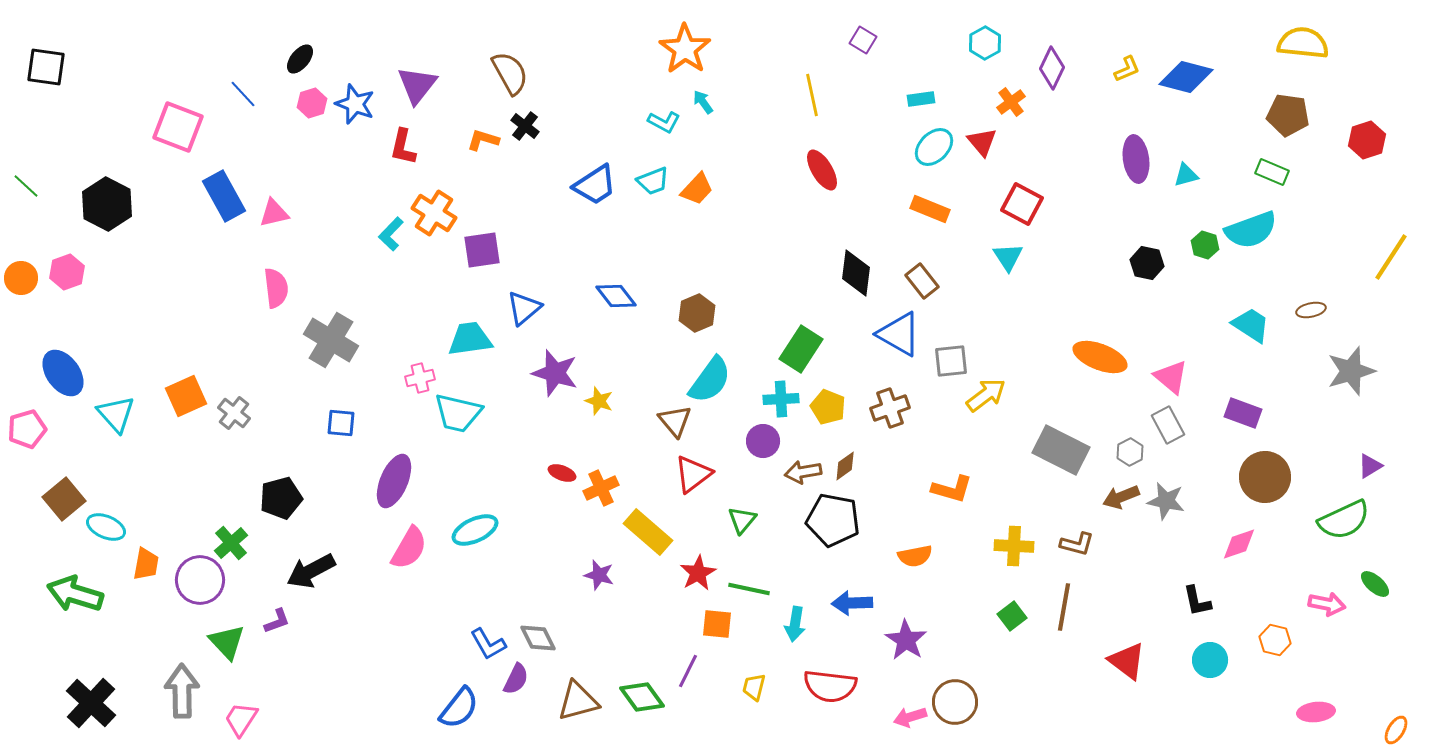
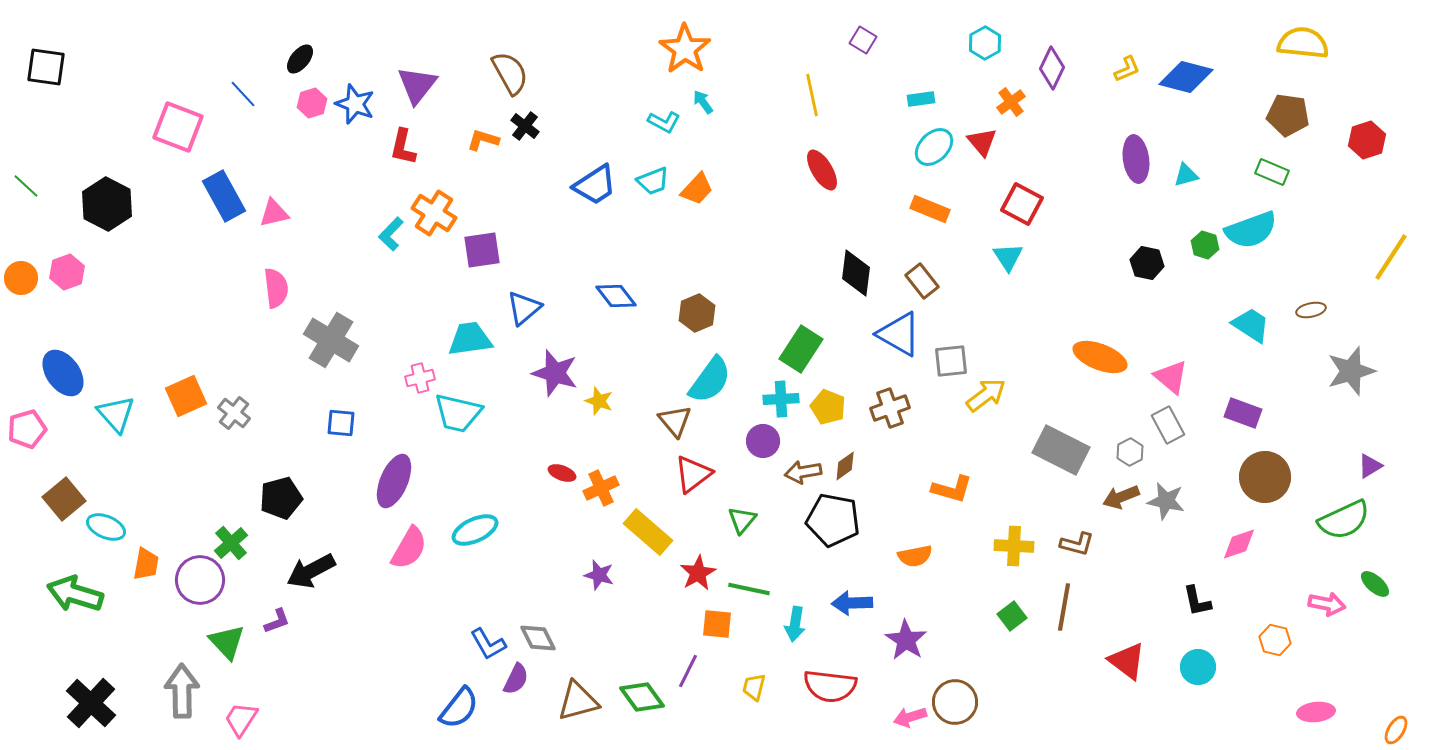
cyan circle at (1210, 660): moved 12 px left, 7 px down
